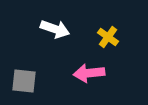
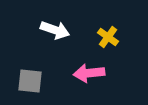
white arrow: moved 1 px down
gray square: moved 6 px right
